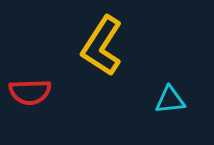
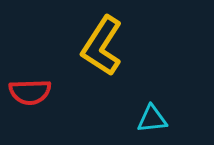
cyan triangle: moved 18 px left, 19 px down
